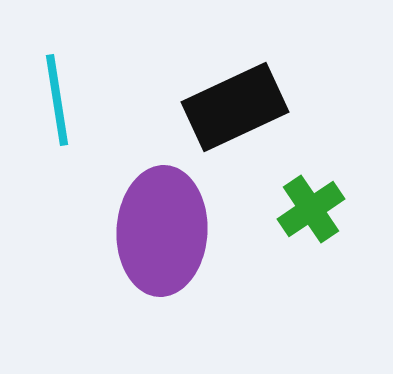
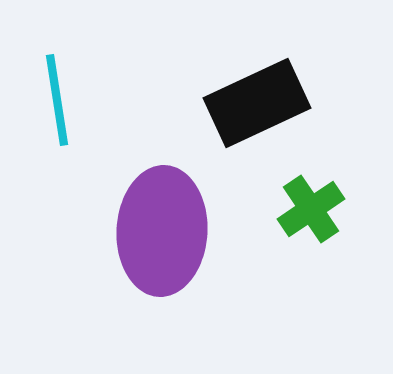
black rectangle: moved 22 px right, 4 px up
